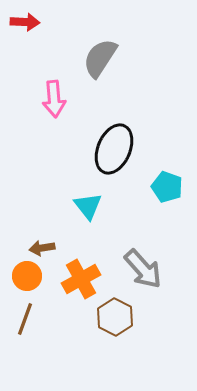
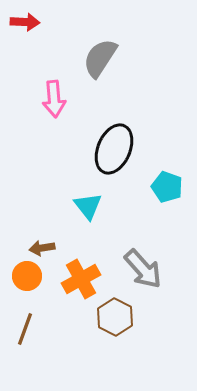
brown line: moved 10 px down
